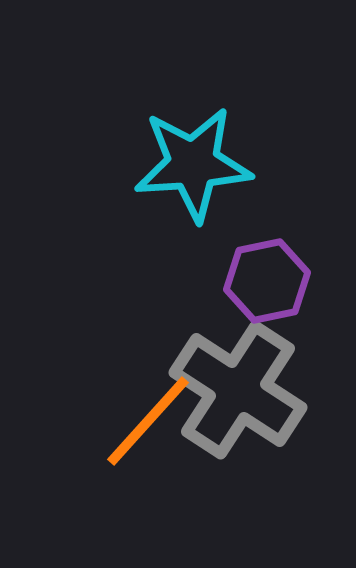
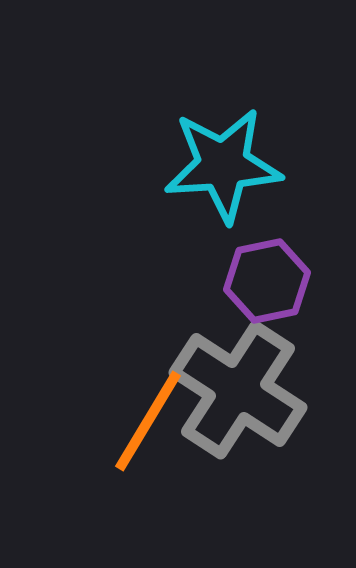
cyan star: moved 30 px right, 1 px down
orange line: rotated 11 degrees counterclockwise
